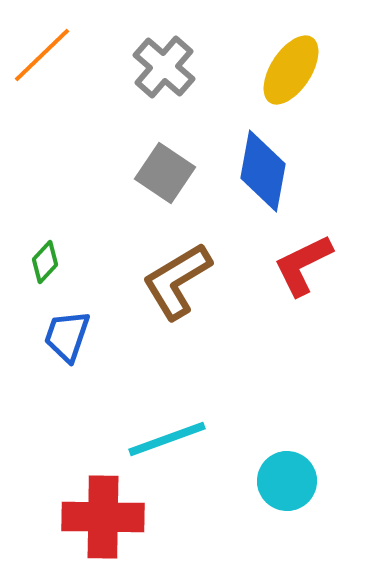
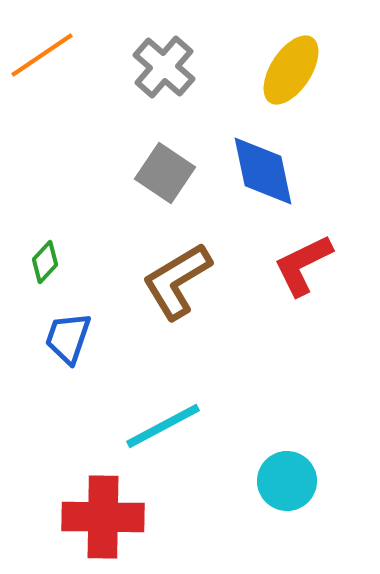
orange line: rotated 10 degrees clockwise
blue diamond: rotated 22 degrees counterclockwise
blue trapezoid: moved 1 px right, 2 px down
cyan line: moved 4 px left, 13 px up; rotated 8 degrees counterclockwise
